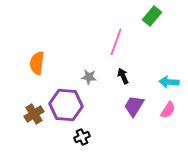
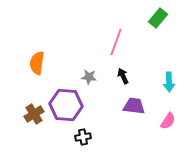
green rectangle: moved 6 px right, 2 px down
cyan arrow: rotated 96 degrees counterclockwise
purple trapezoid: rotated 65 degrees clockwise
pink semicircle: moved 11 px down
black cross: moved 1 px right; rotated 14 degrees clockwise
